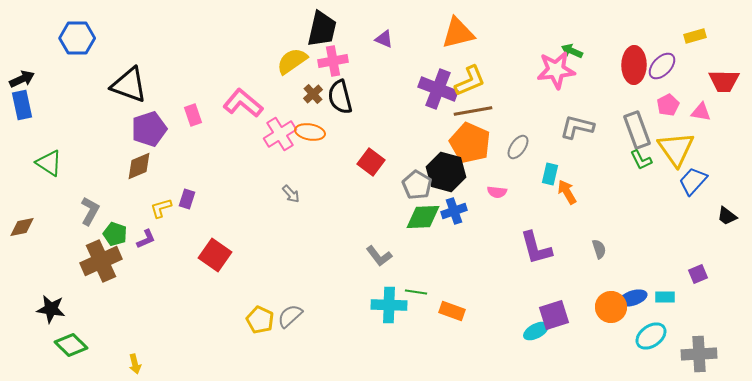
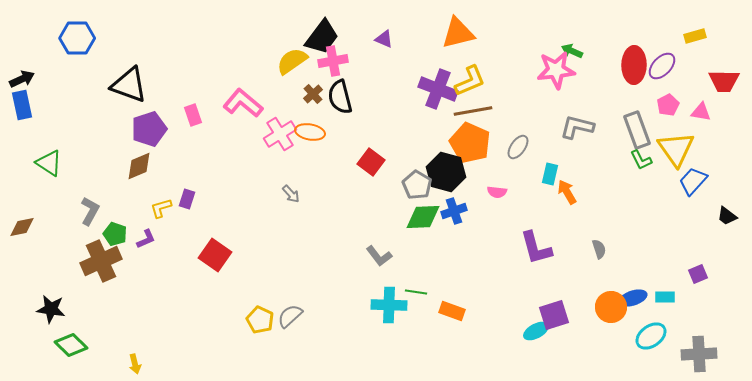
black trapezoid at (322, 29): moved 8 px down; rotated 24 degrees clockwise
